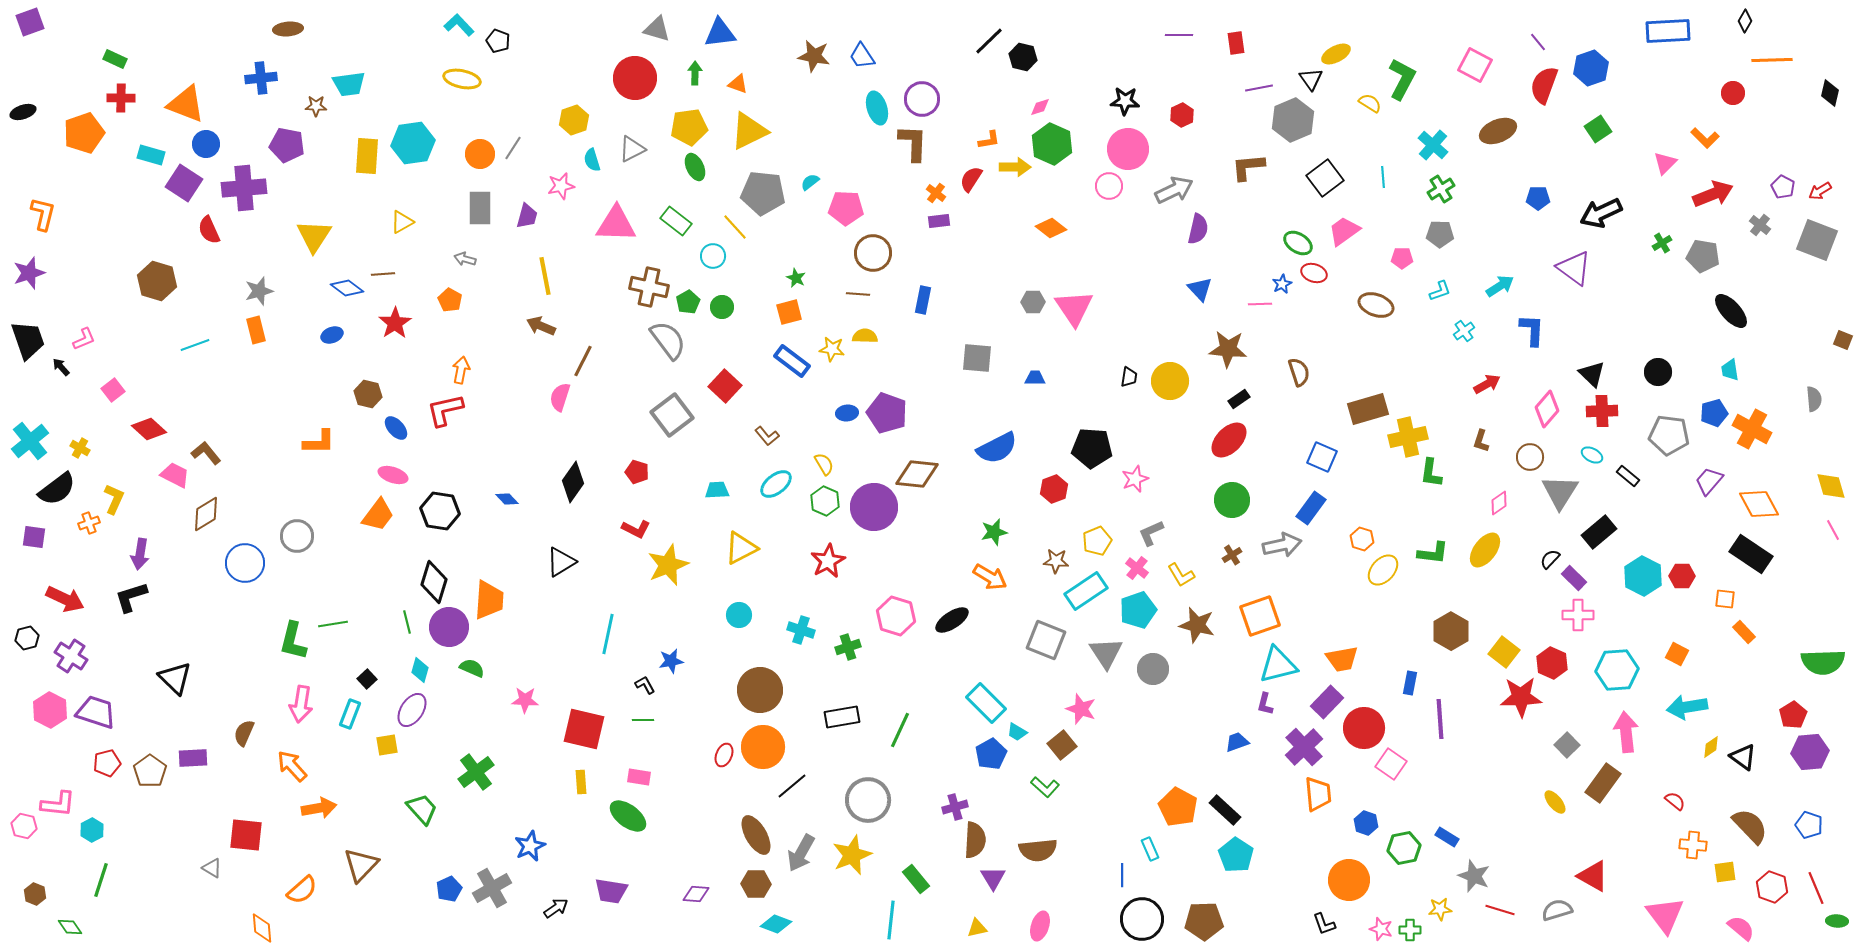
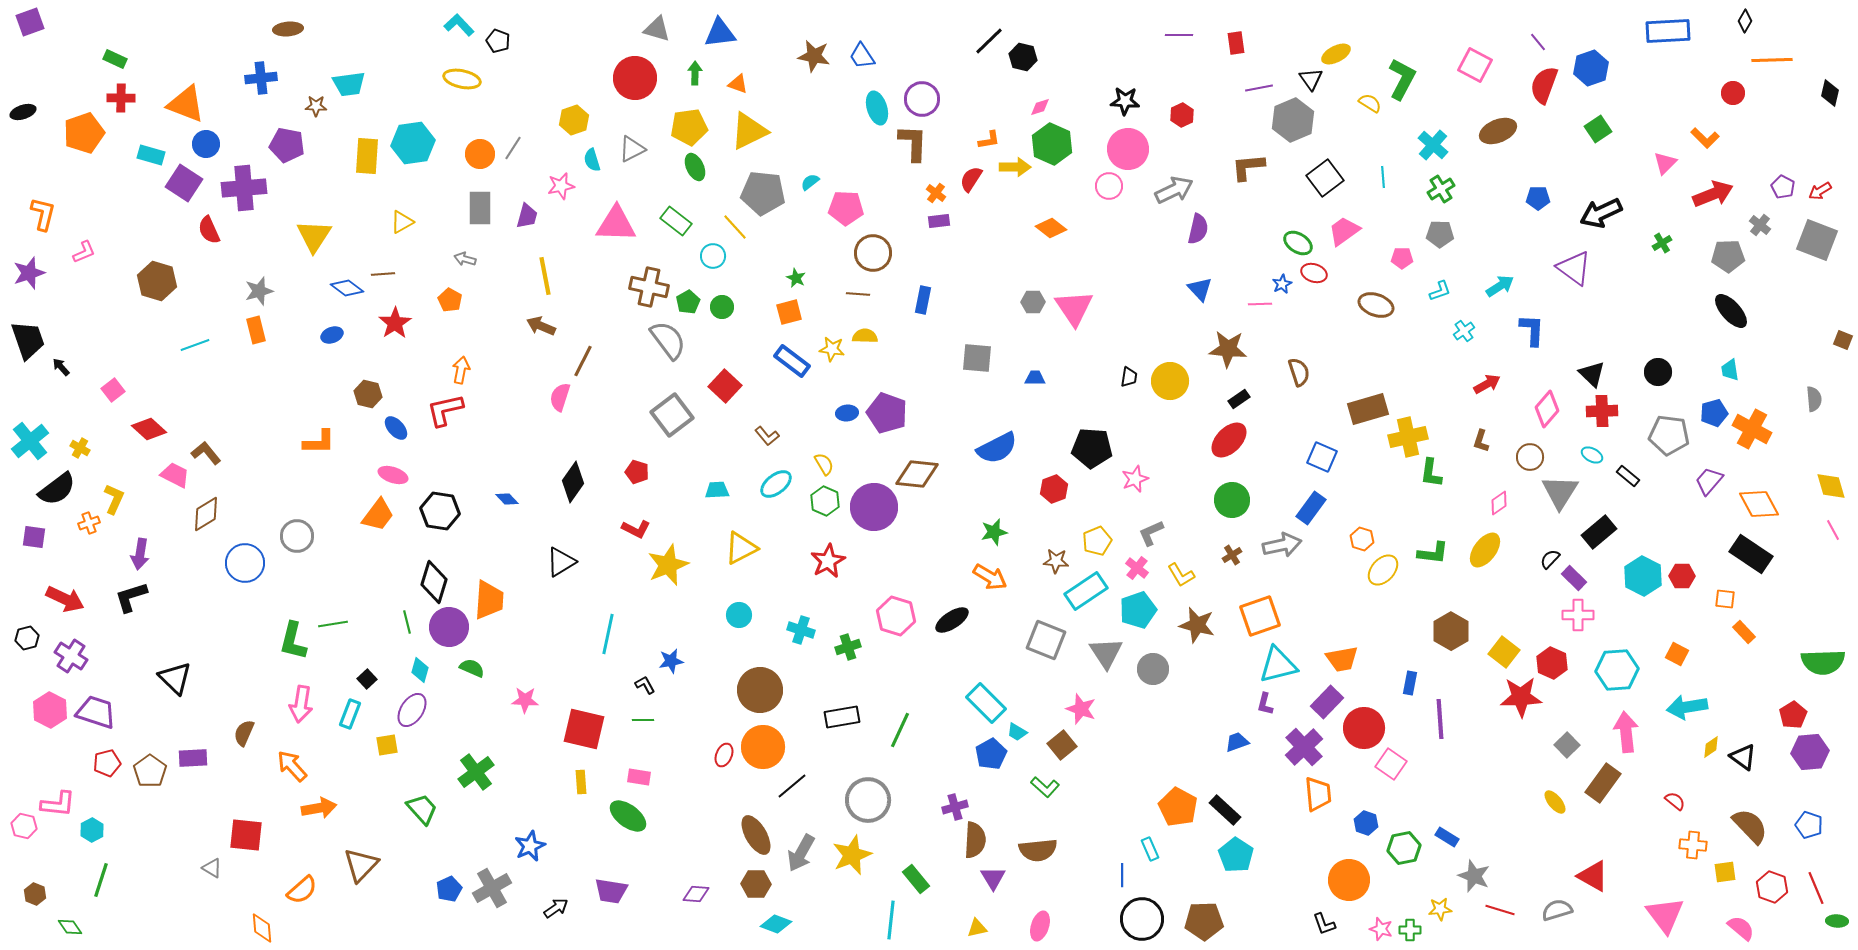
gray pentagon at (1703, 256): moved 25 px right; rotated 12 degrees counterclockwise
pink L-shape at (84, 339): moved 87 px up
